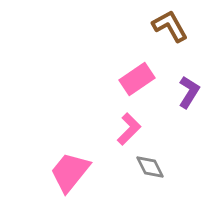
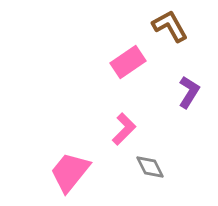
pink rectangle: moved 9 px left, 17 px up
pink L-shape: moved 5 px left
